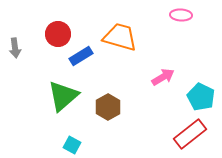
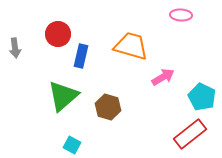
orange trapezoid: moved 11 px right, 9 px down
blue rectangle: rotated 45 degrees counterclockwise
cyan pentagon: moved 1 px right
brown hexagon: rotated 15 degrees counterclockwise
